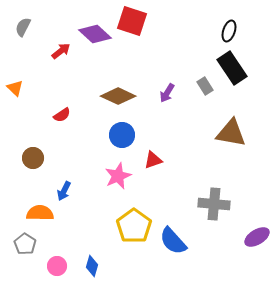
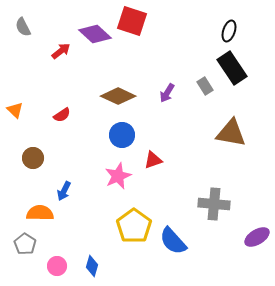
gray semicircle: rotated 54 degrees counterclockwise
orange triangle: moved 22 px down
